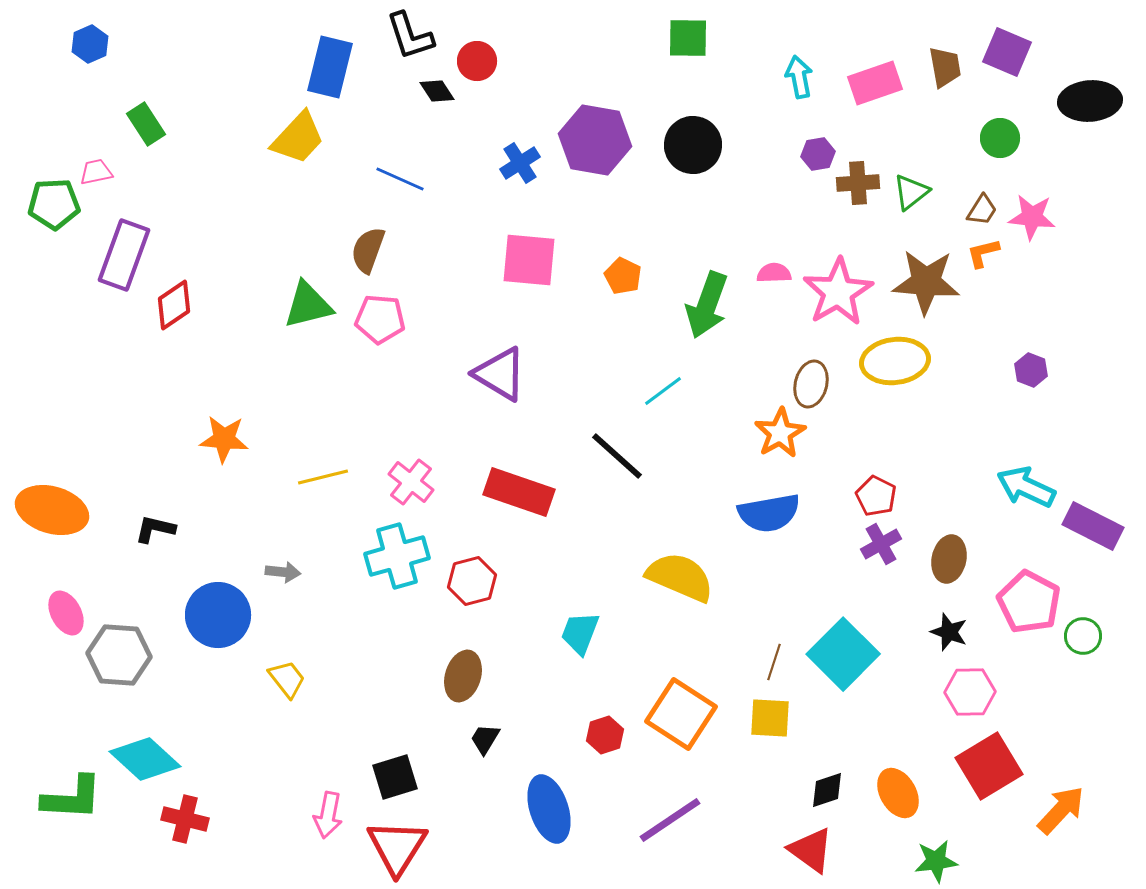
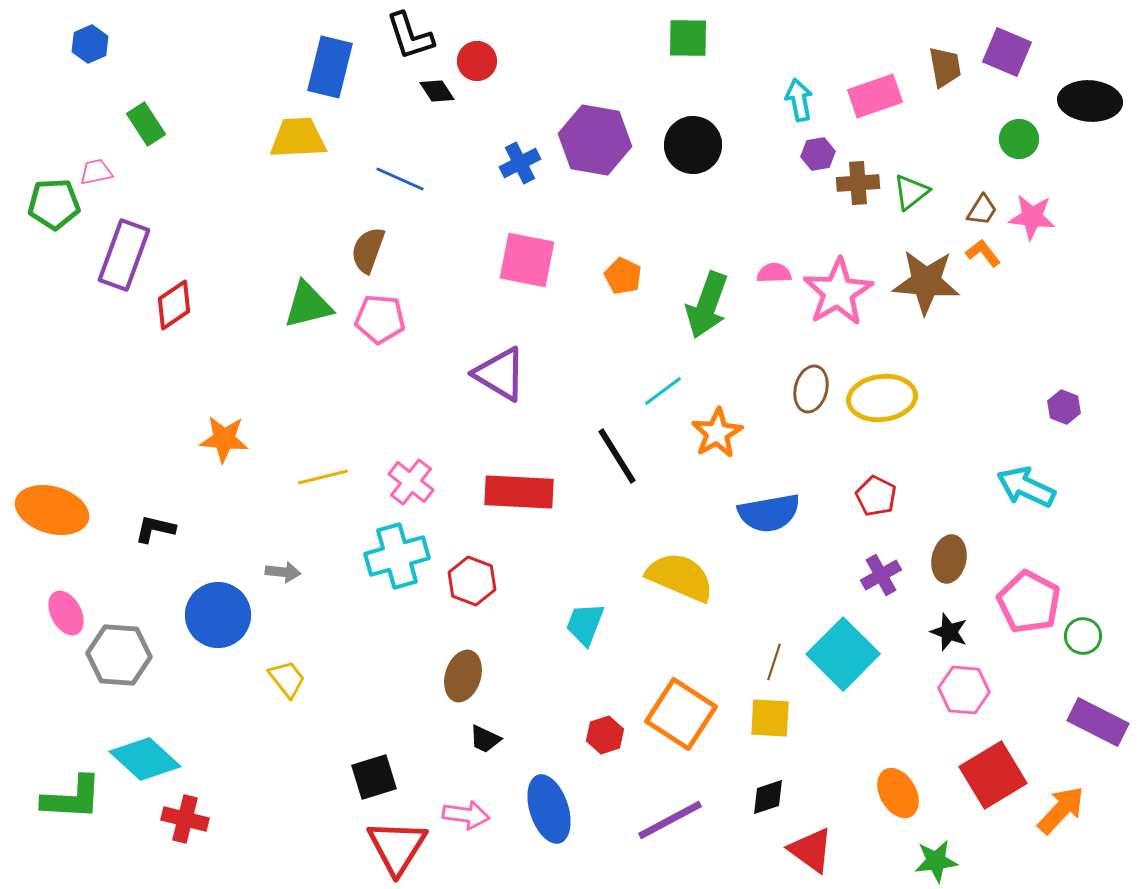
cyan arrow at (799, 77): moved 23 px down
pink rectangle at (875, 83): moved 13 px down
black ellipse at (1090, 101): rotated 8 degrees clockwise
yellow trapezoid at (298, 138): rotated 136 degrees counterclockwise
green circle at (1000, 138): moved 19 px right, 1 px down
blue cross at (520, 163): rotated 6 degrees clockwise
orange L-shape at (983, 253): rotated 66 degrees clockwise
pink square at (529, 260): moved 2 px left; rotated 6 degrees clockwise
yellow ellipse at (895, 361): moved 13 px left, 37 px down
purple hexagon at (1031, 370): moved 33 px right, 37 px down
brown ellipse at (811, 384): moved 5 px down
orange star at (780, 433): moved 63 px left
black line at (617, 456): rotated 16 degrees clockwise
red rectangle at (519, 492): rotated 16 degrees counterclockwise
purple rectangle at (1093, 526): moved 5 px right, 196 px down
purple cross at (881, 544): moved 31 px down
red hexagon at (472, 581): rotated 24 degrees counterclockwise
cyan trapezoid at (580, 633): moved 5 px right, 9 px up
pink hexagon at (970, 692): moved 6 px left, 2 px up; rotated 6 degrees clockwise
black trapezoid at (485, 739): rotated 96 degrees counterclockwise
red square at (989, 766): moved 4 px right, 9 px down
black square at (395, 777): moved 21 px left
black diamond at (827, 790): moved 59 px left, 7 px down
pink arrow at (328, 815): moved 138 px right; rotated 93 degrees counterclockwise
purple line at (670, 820): rotated 6 degrees clockwise
